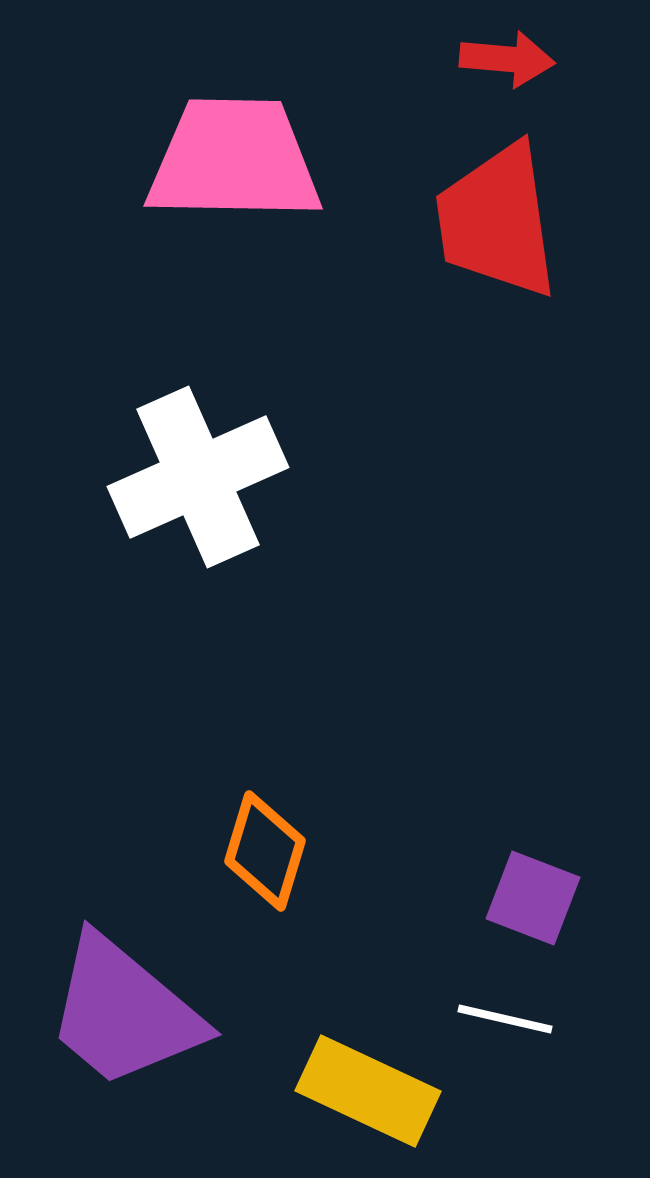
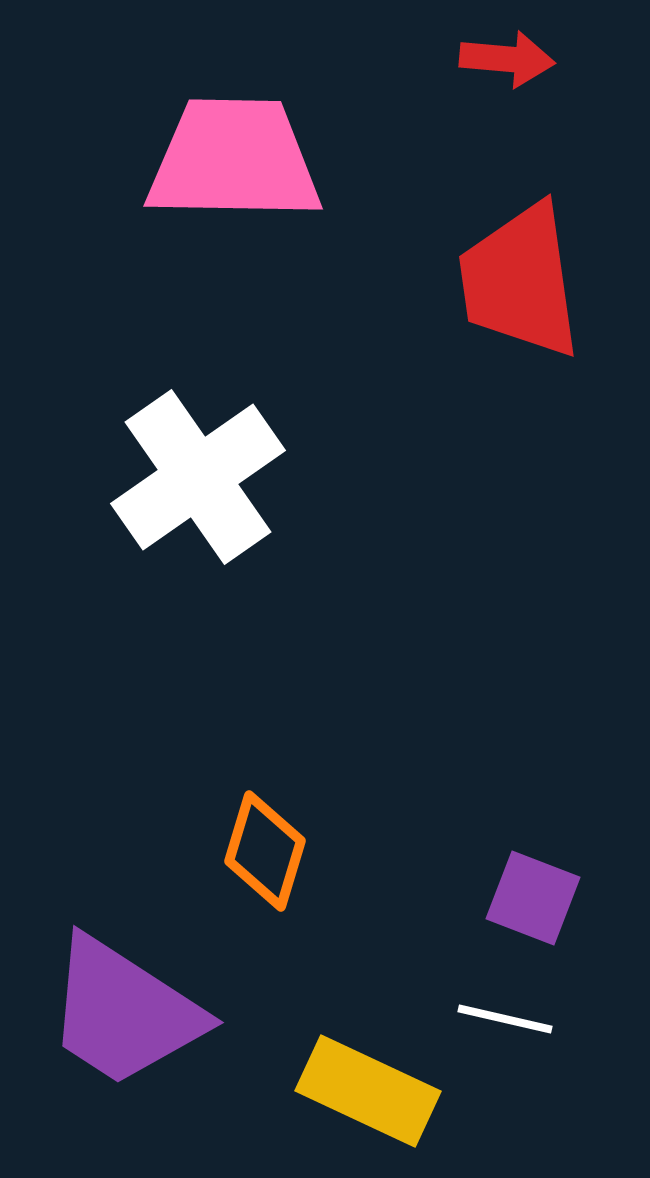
red trapezoid: moved 23 px right, 60 px down
white cross: rotated 11 degrees counterclockwise
purple trapezoid: rotated 7 degrees counterclockwise
